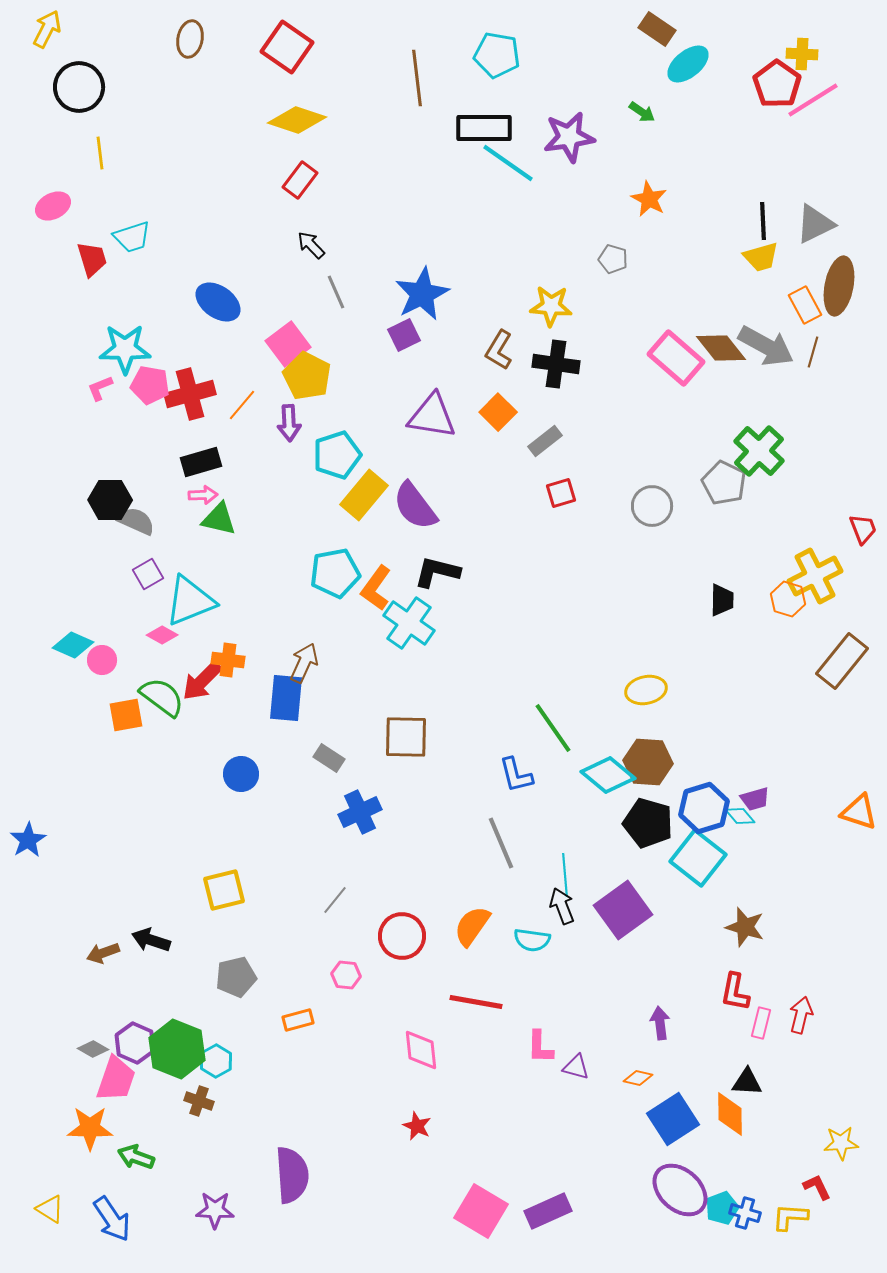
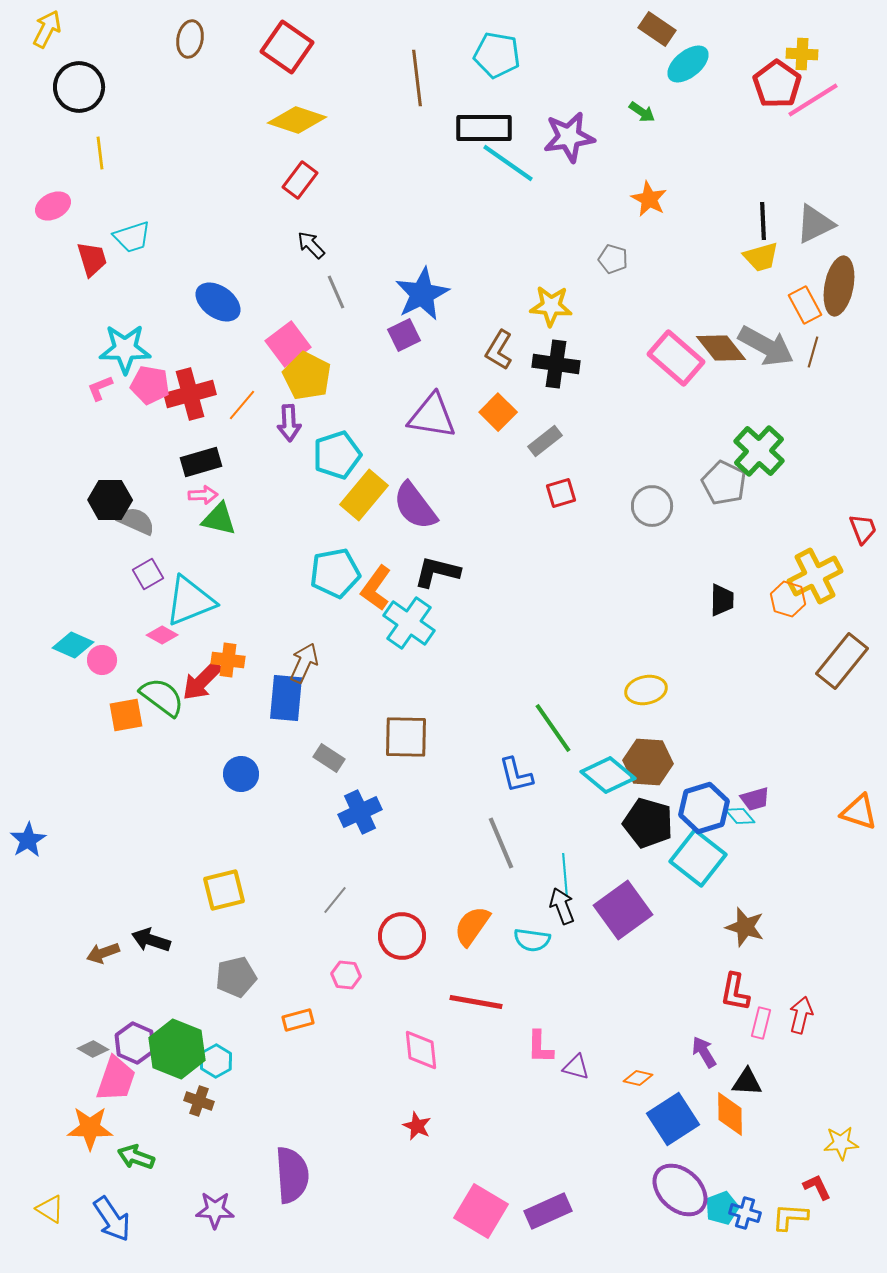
purple arrow at (660, 1023): moved 44 px right, 29 px down; rotated 24 degrees counterclockwise
